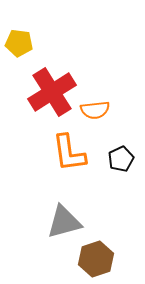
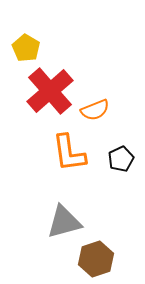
yellow pentagon: moved 7 px right, 5 px down; rotated 24 degrees clockwise
red cross: moved 2 px left, 1 px up; rotated 9 degrees counterclockwise
orange semicircle: rotated 16 degrees counterclockwise
